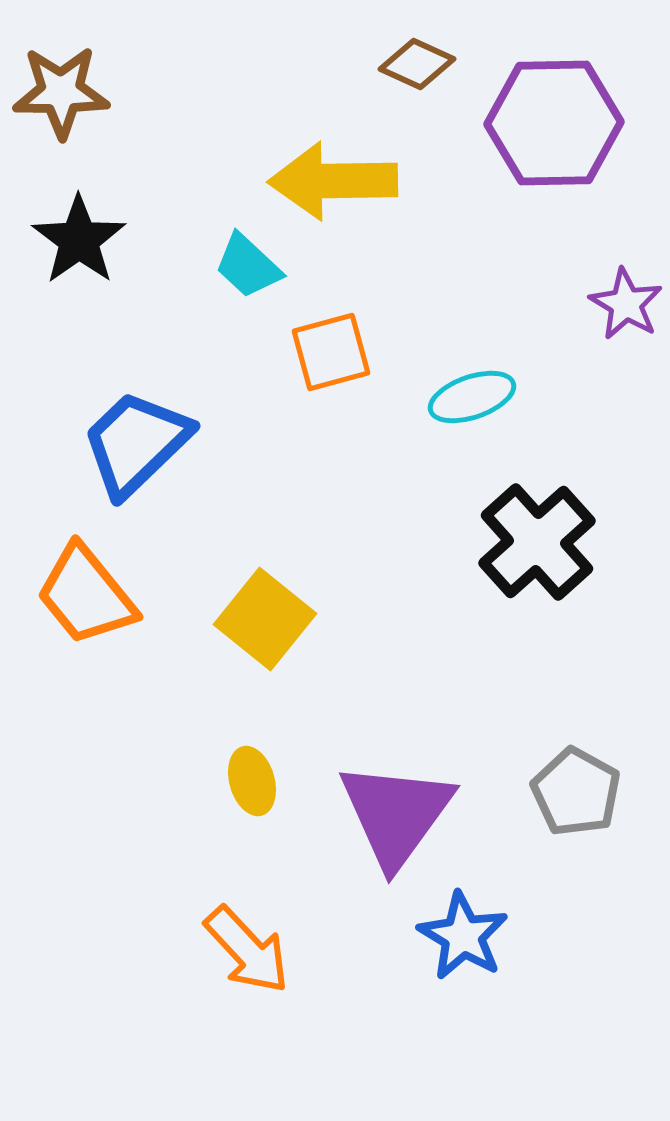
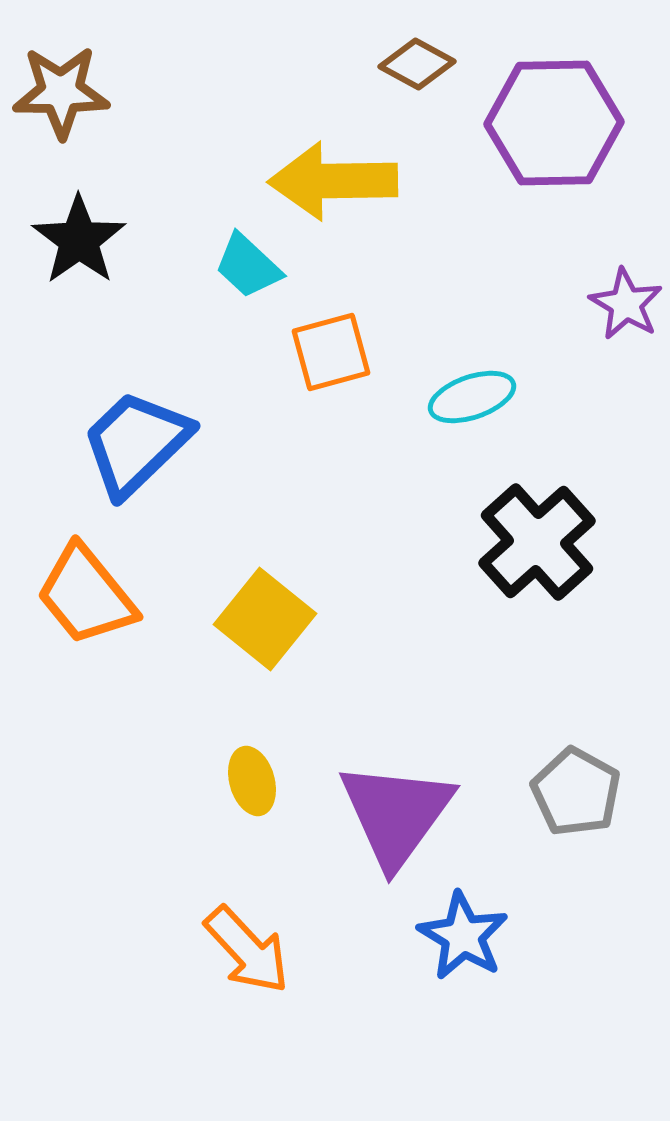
brown diamond: rotated 4 degrees clockwise
